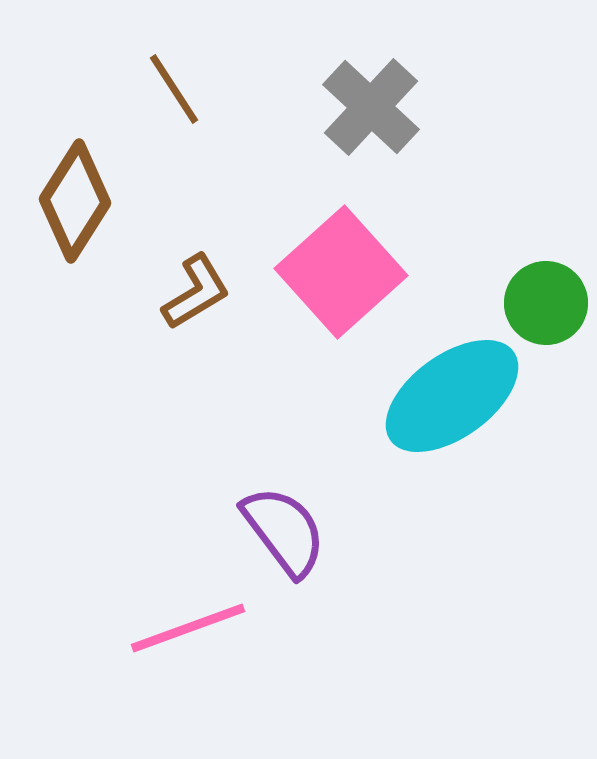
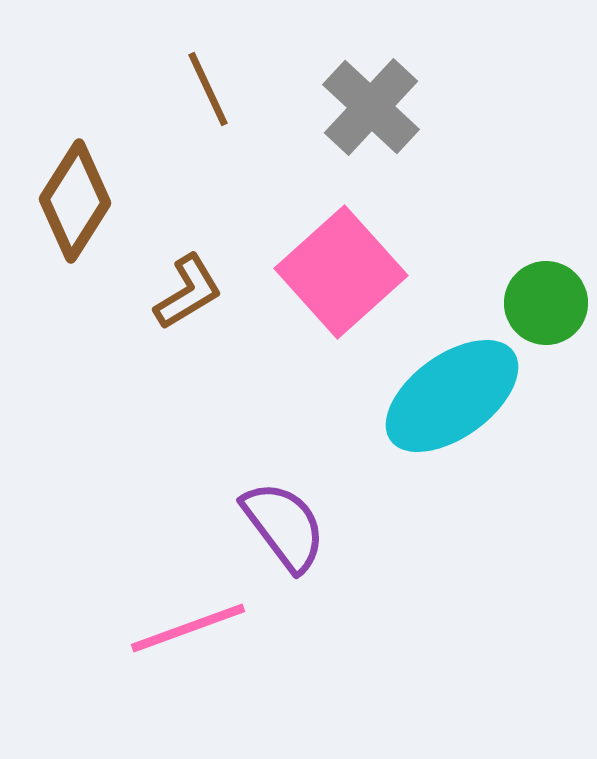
brown line: moved 34 px right; rotated 8 degrees clockwise
brown L-shape: moved 8 px left
purple semicircle: moved 5 px up
